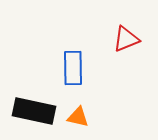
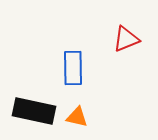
orange triangle: moved 1 px left
